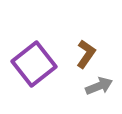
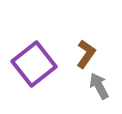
gray arrow: rotated 96 degrees counterclockwise
